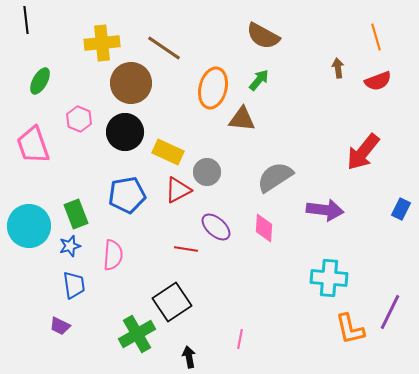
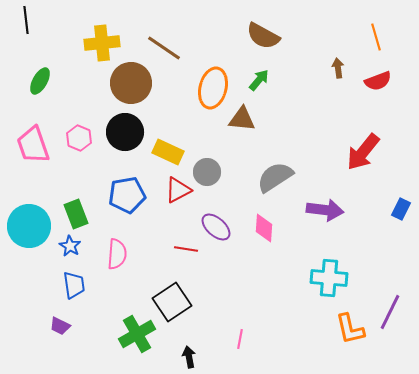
pink hexagon: moved 19 px down
blue star: rotated 25 degrees counterclockwise
pink semicircle: moved 4 px right, 1 px up
